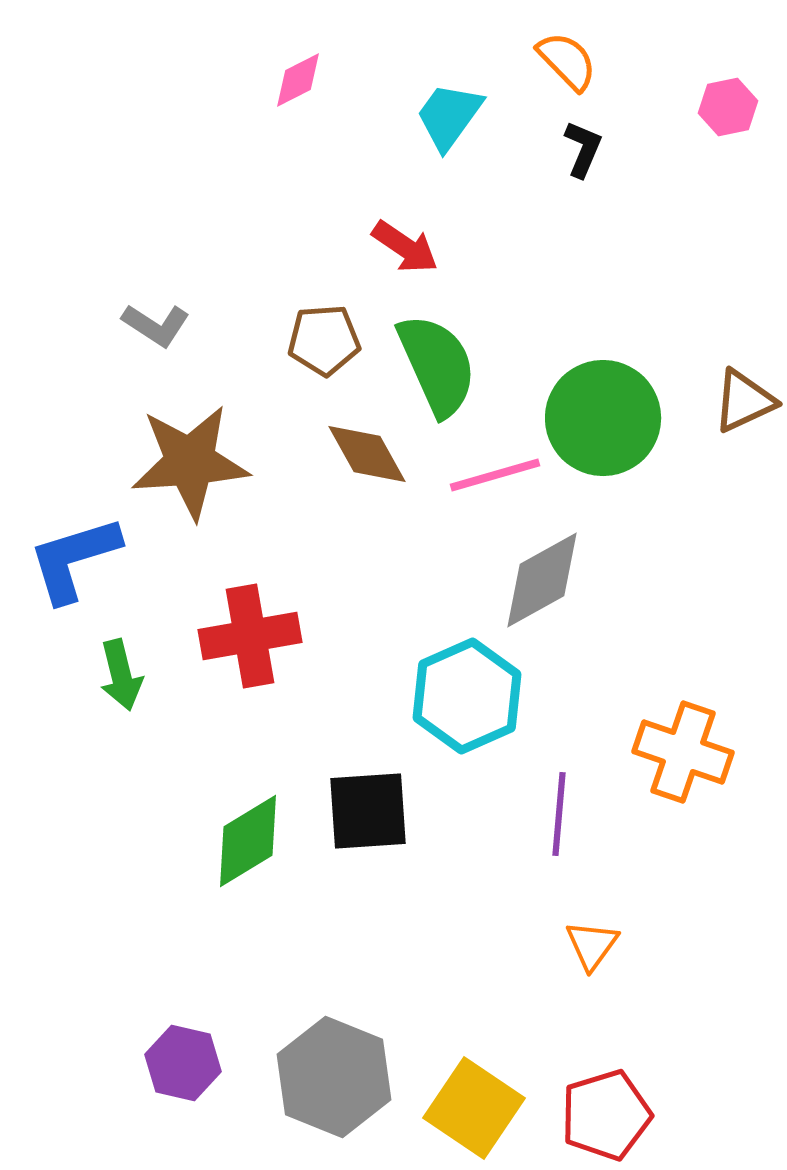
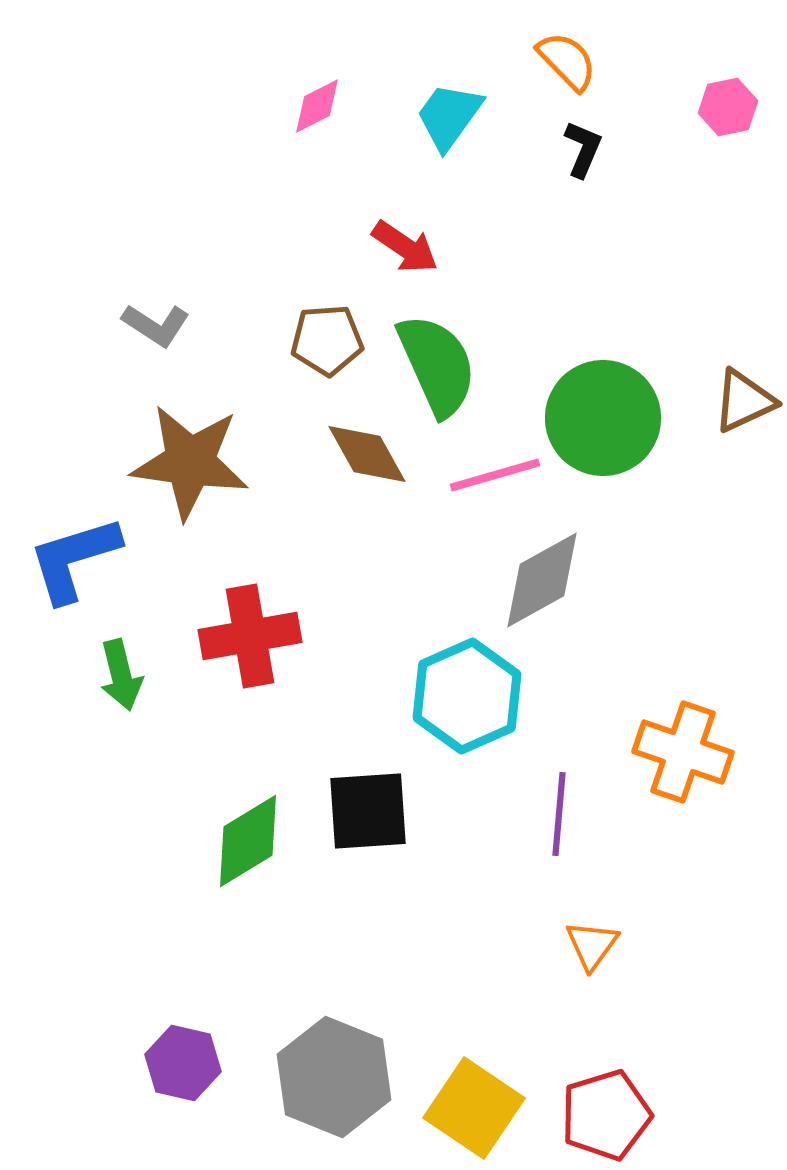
pink diamond: moved 19 px right, 26 px down
brown pentagon: moved 3 px right
brown star: rotated 12 degrees clockwise
